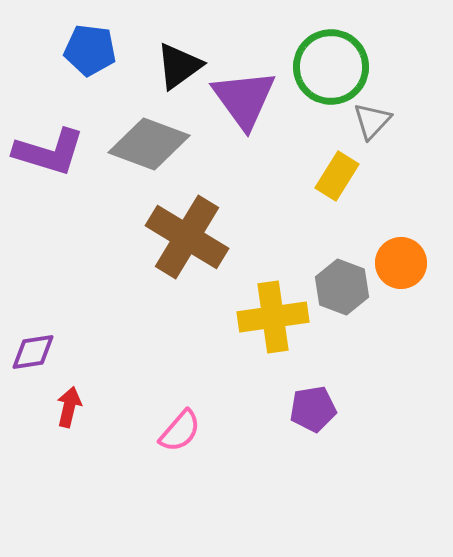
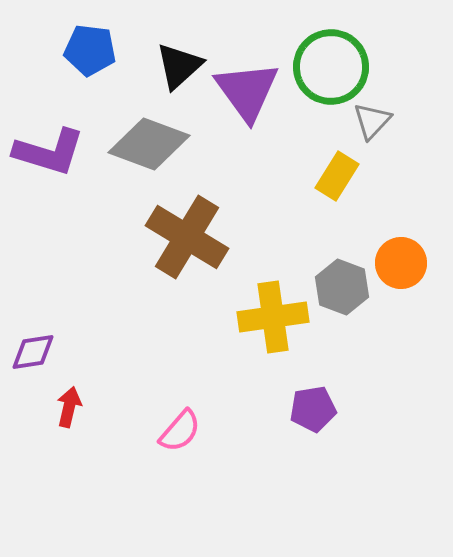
black triangle: rotated 6 degrees counterclockwise
purple triangle: moved 3 px right, 8 px up
